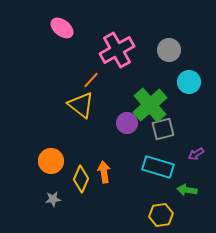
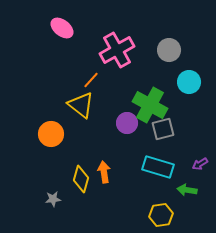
green cross: rotated 20 degrees counterclockwise
purple arrow: moved 4 px right, 10 px down
orange circle: moved 27 px up
yellow diamond: rotated 8 degrees counterclockwise
